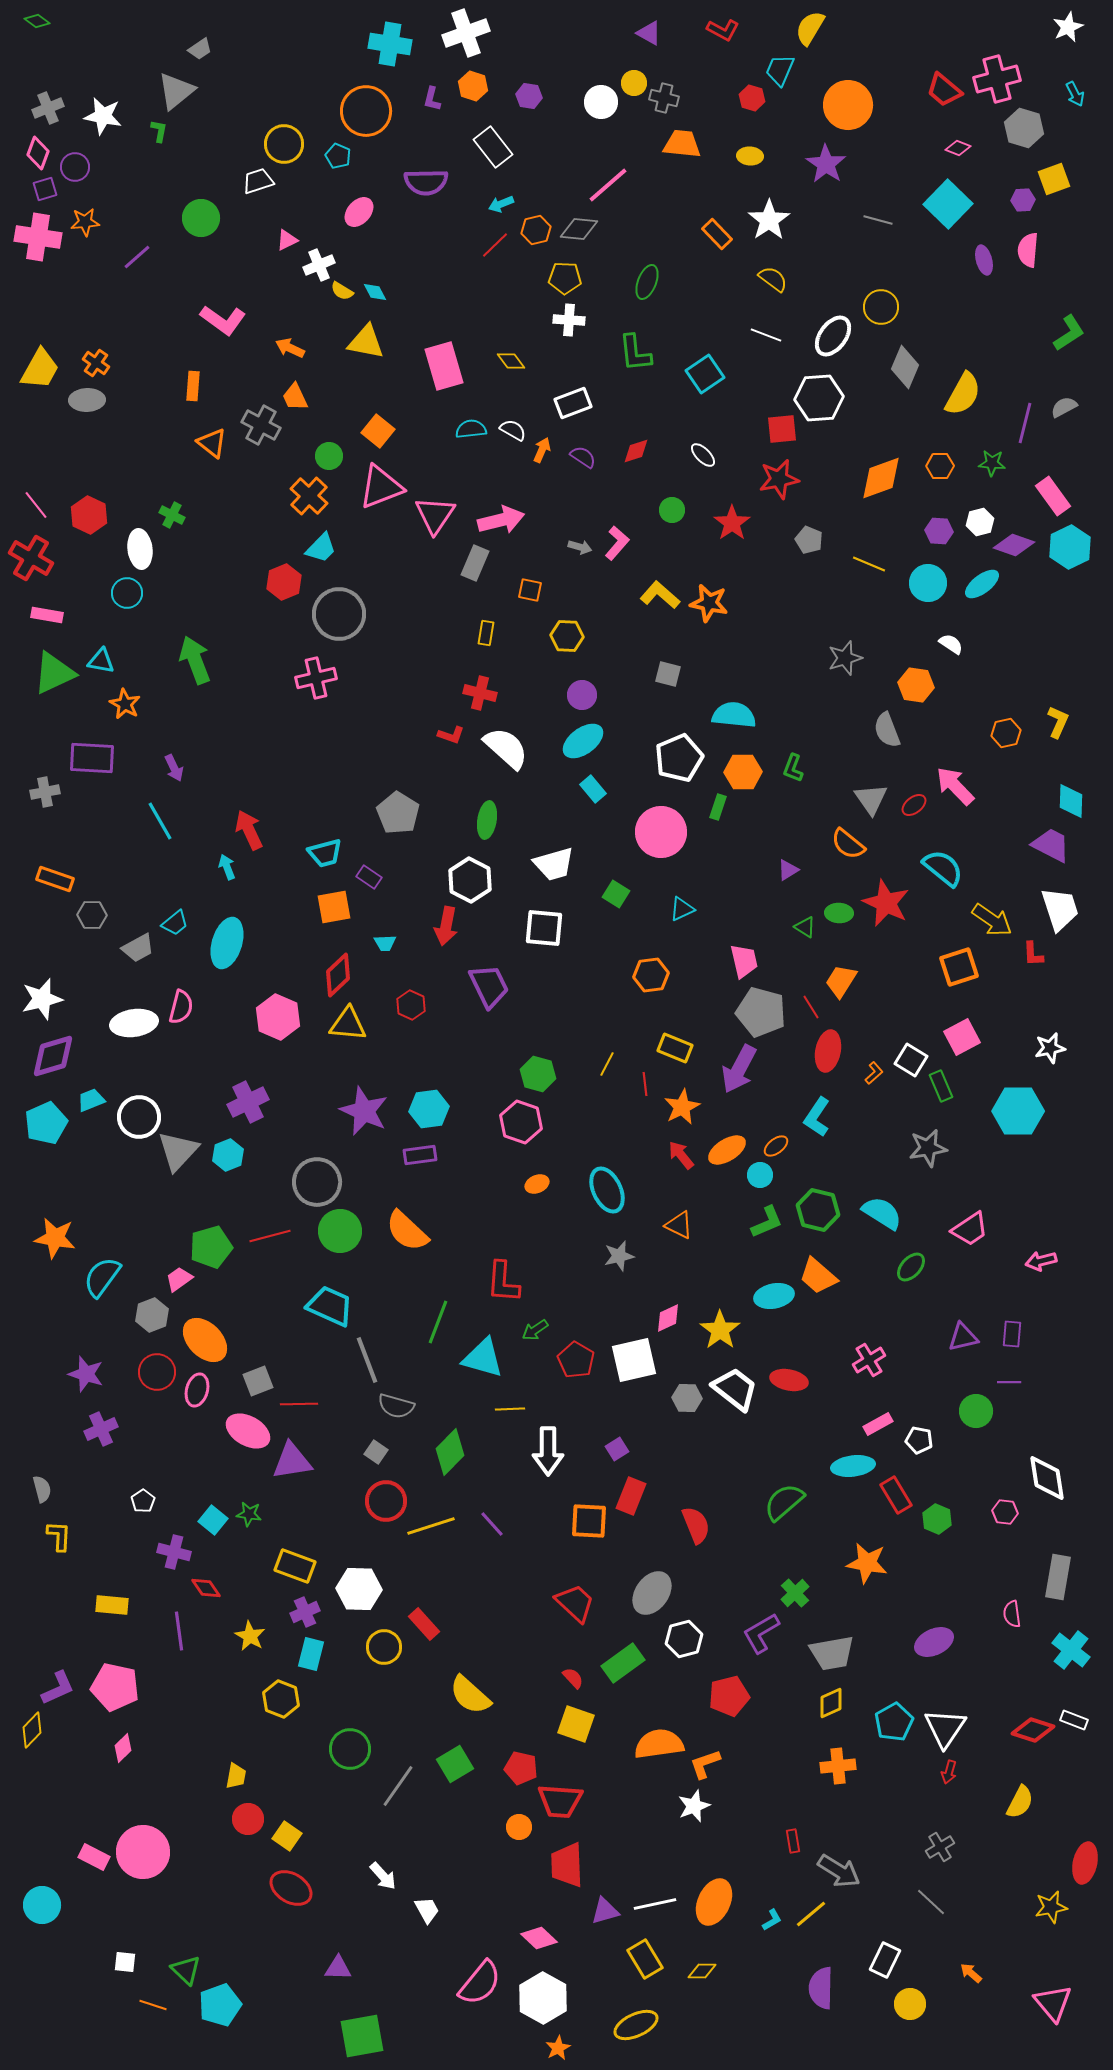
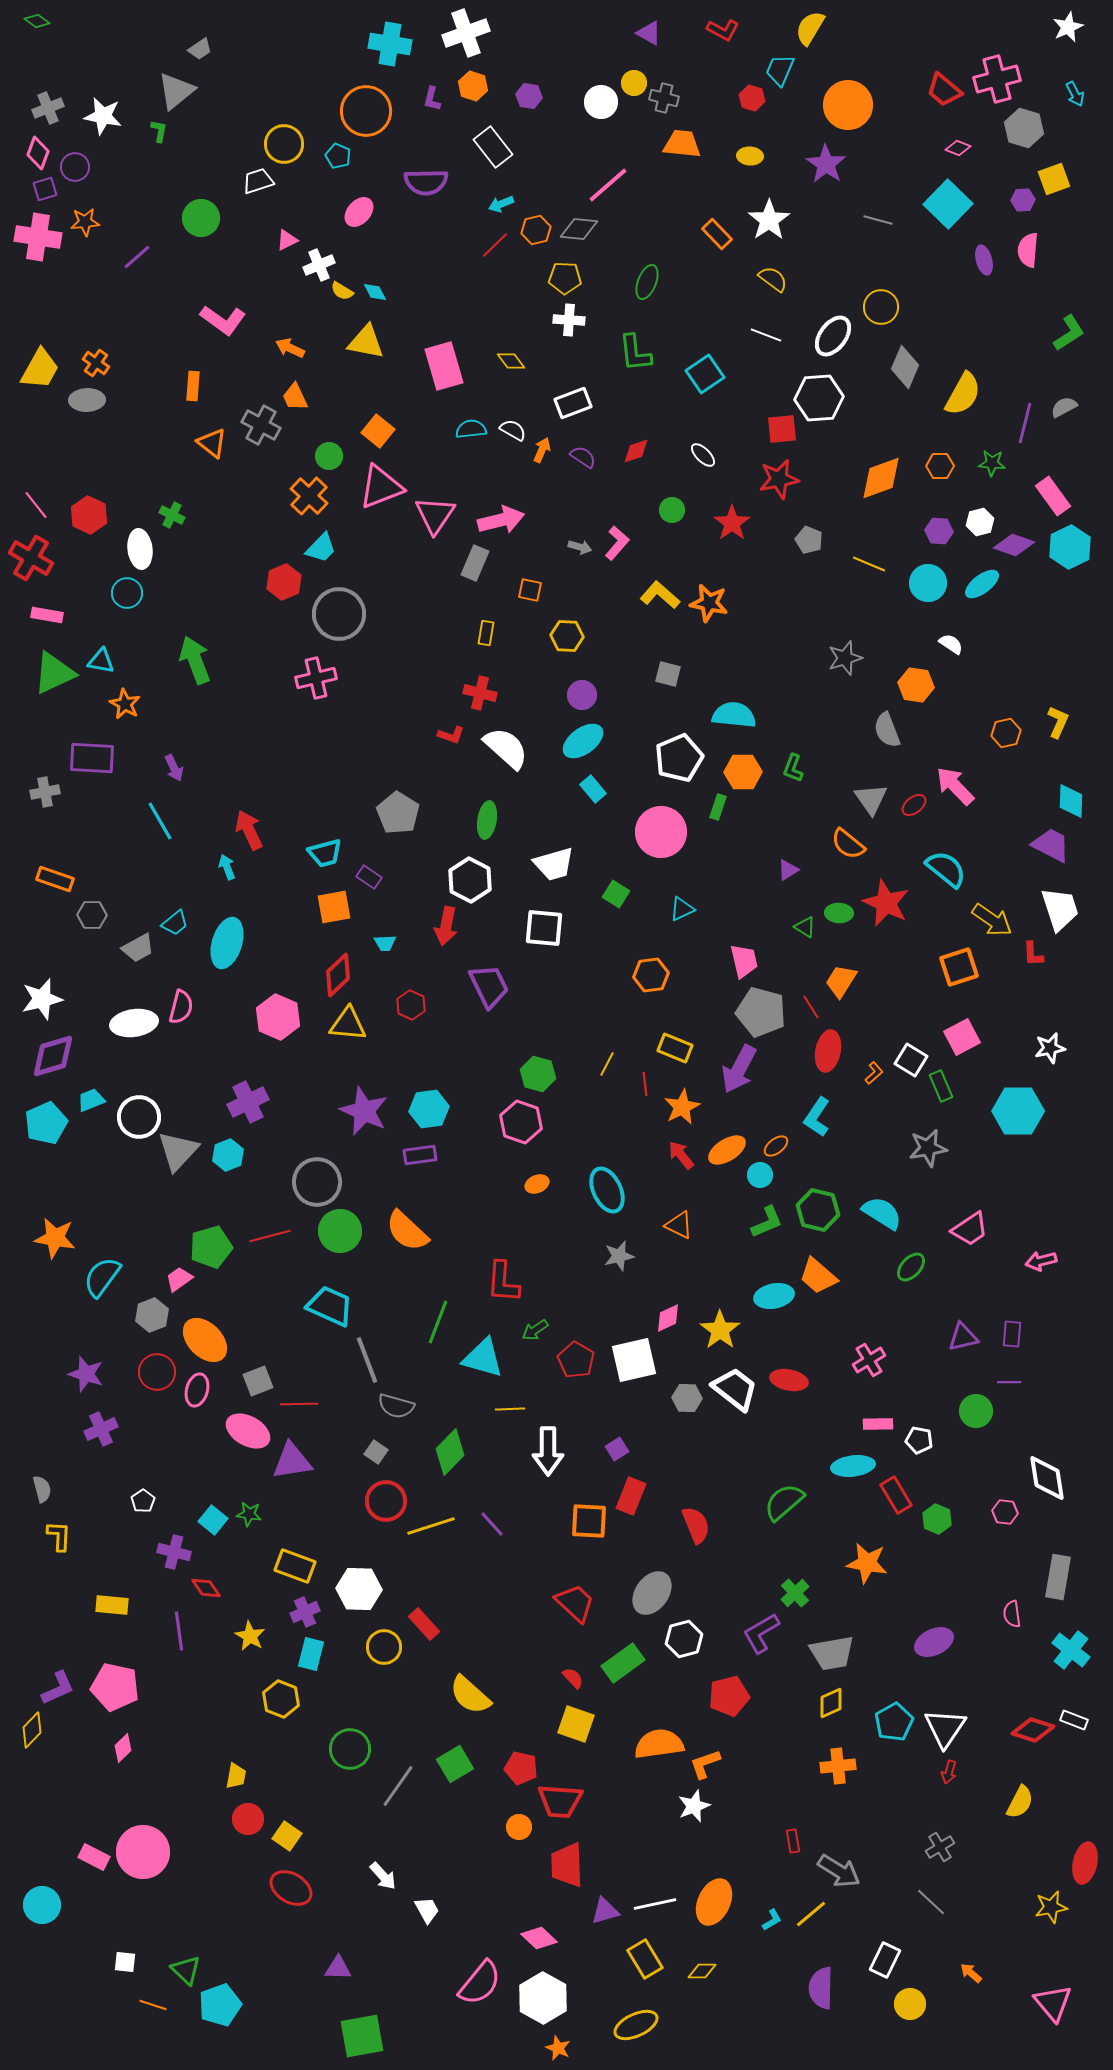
cyan semicircle at (943, 868): moved 3 px right, 1 px down
pink rectangle at (878, 1424): rotated 28 degrees clockwise
orange star at (558, 2048): rotated 20 degrees counterclockwise
